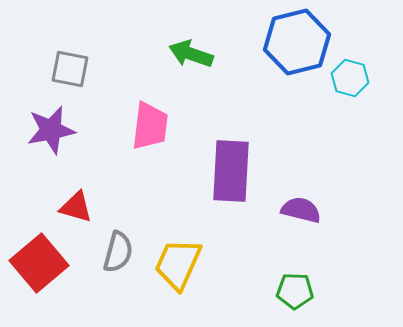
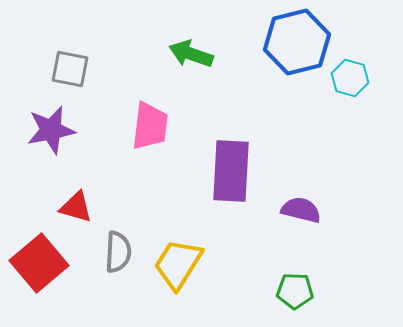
gray semicircle: rotated 12 degrees counterclockwise
yellow trapezoid: rotated 8 degrees clockwise
